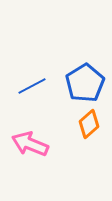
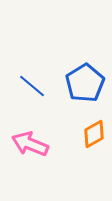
blue line: rotated 68 degrees clockwise
orange diamond: moved 5 px right, 10 px down; rotated 12 degrees clockwise
